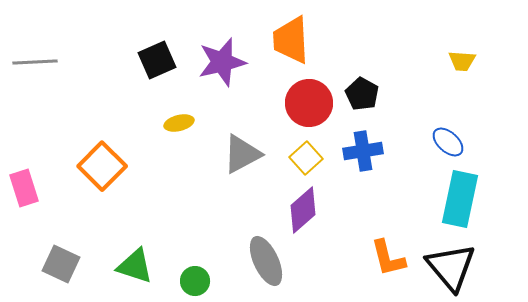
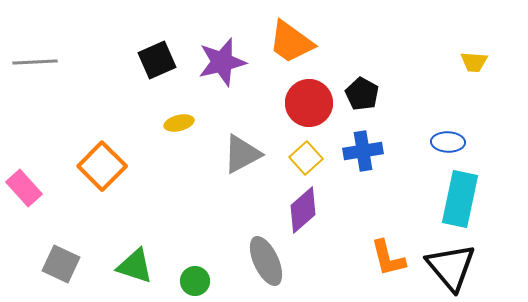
orange trapezoid: moved 2 px down; rotated 51 degrees counterclockwise
yellow trapezoid: moved 12 px right, 1 px down
blue ellipse: rotated 40 degrees counterclockwise
pink rectangle: rotated 24 degrees counterclockwise
